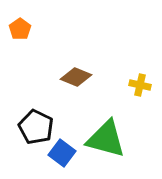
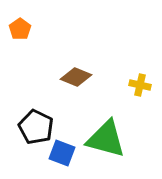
blue square: rotated 16 degrees counterclockwise
